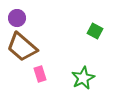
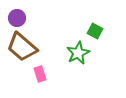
green star: moved 5 px left, 25 px up
